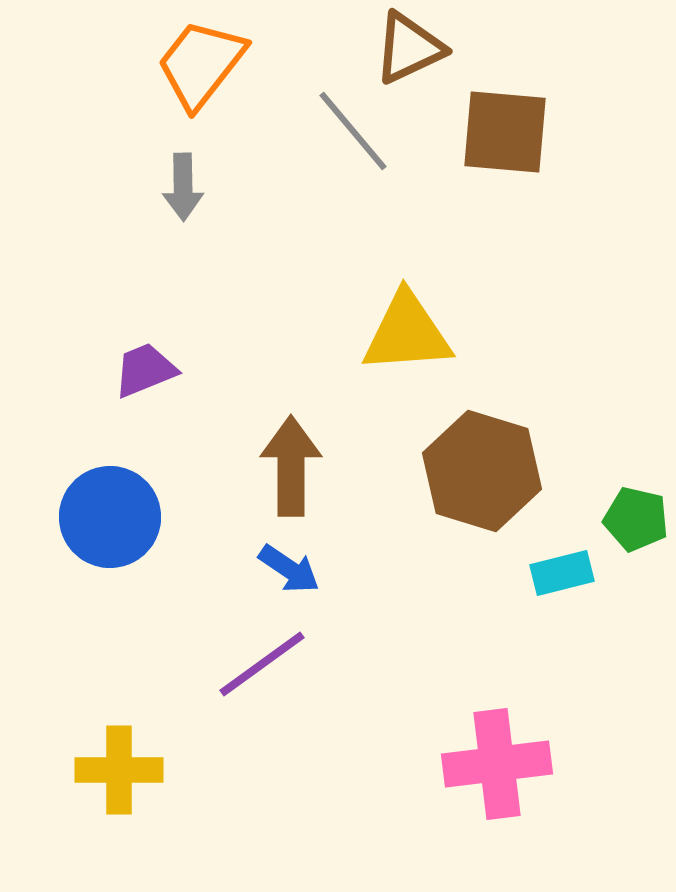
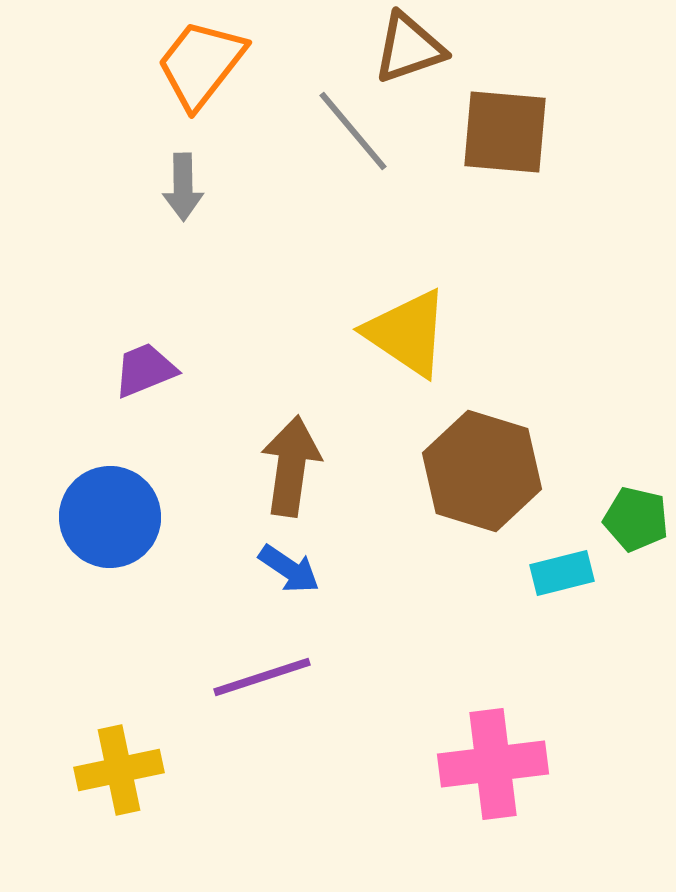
brown triangle: rotated 6 degrees clockwise
yellow triangle: rotated 38 degrees clockwise
brown arrow: rotated 8 degrees clockwise
purple line: moved 13 px down; rotated 18 degrees clockwise
pink cross: moved 4 px left
yellow cross: rotated 12 degrees counterclockwise
